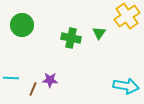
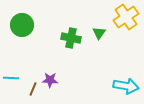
yellow cross: moved 1 px left, 1 px down
